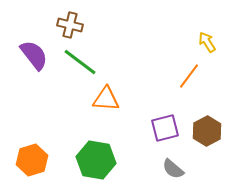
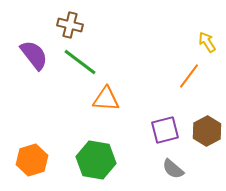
purple square: moved 2 px down
